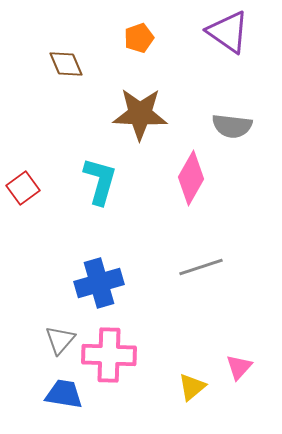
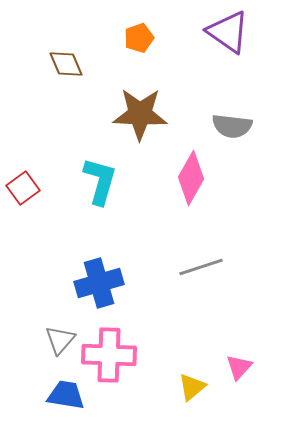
blue trapezoid: moved 2 px right, 1 px down
